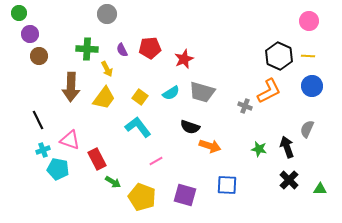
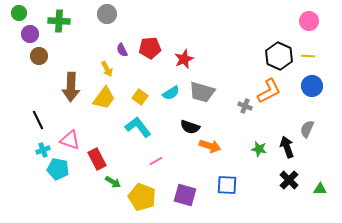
green cross: moved 28 px left, 28 px up
